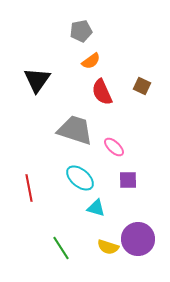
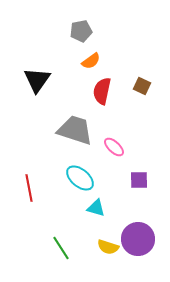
red semicircle: moved 1 px up; rotated 36 degrees clockwise
purple square: moved 11 px right
